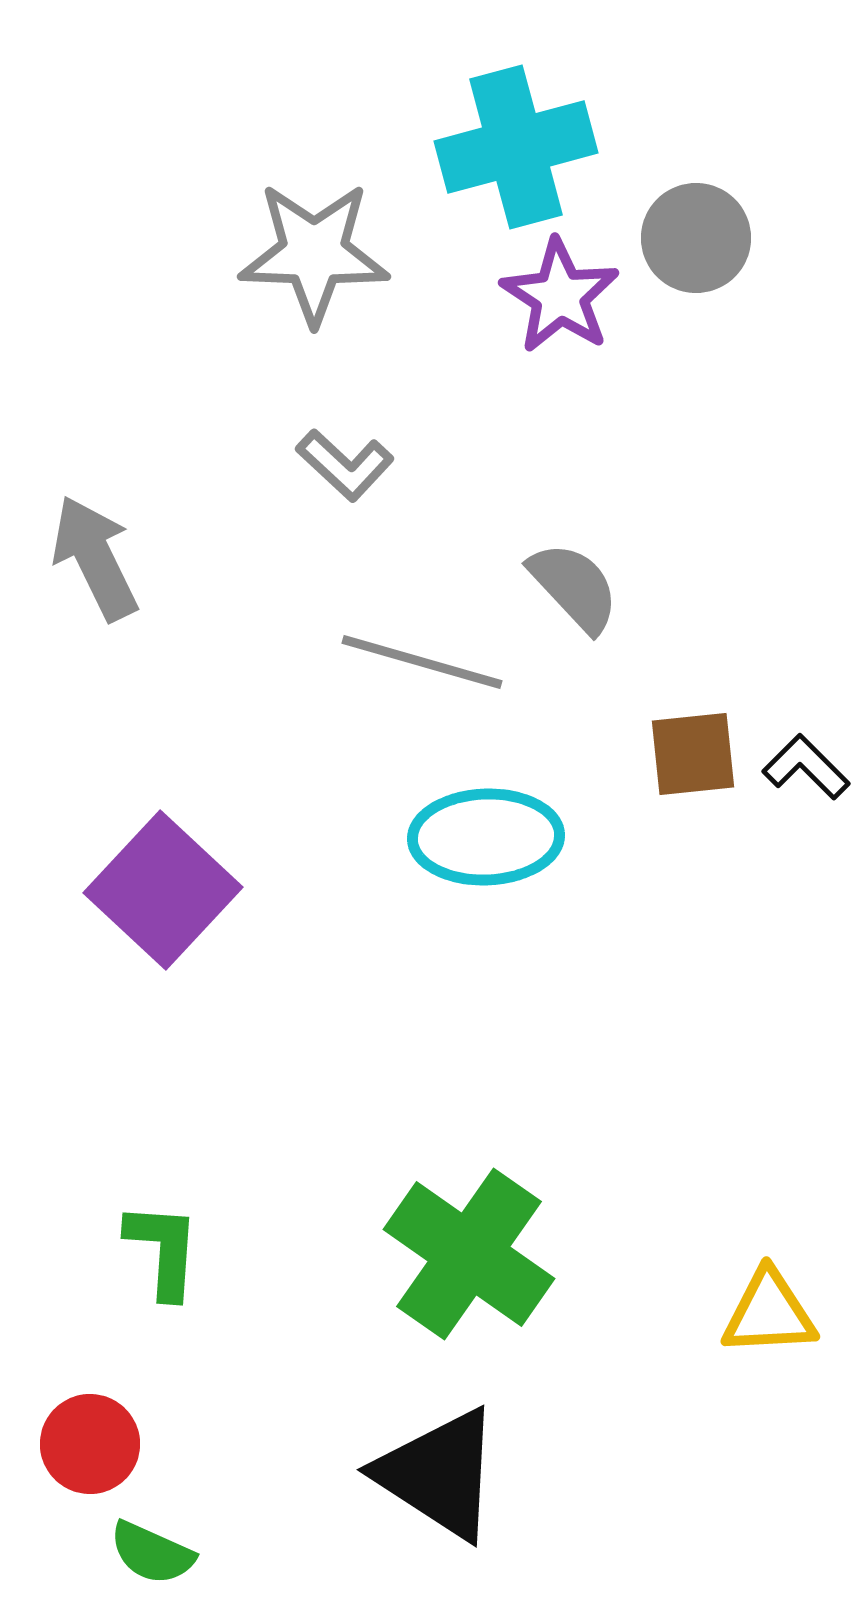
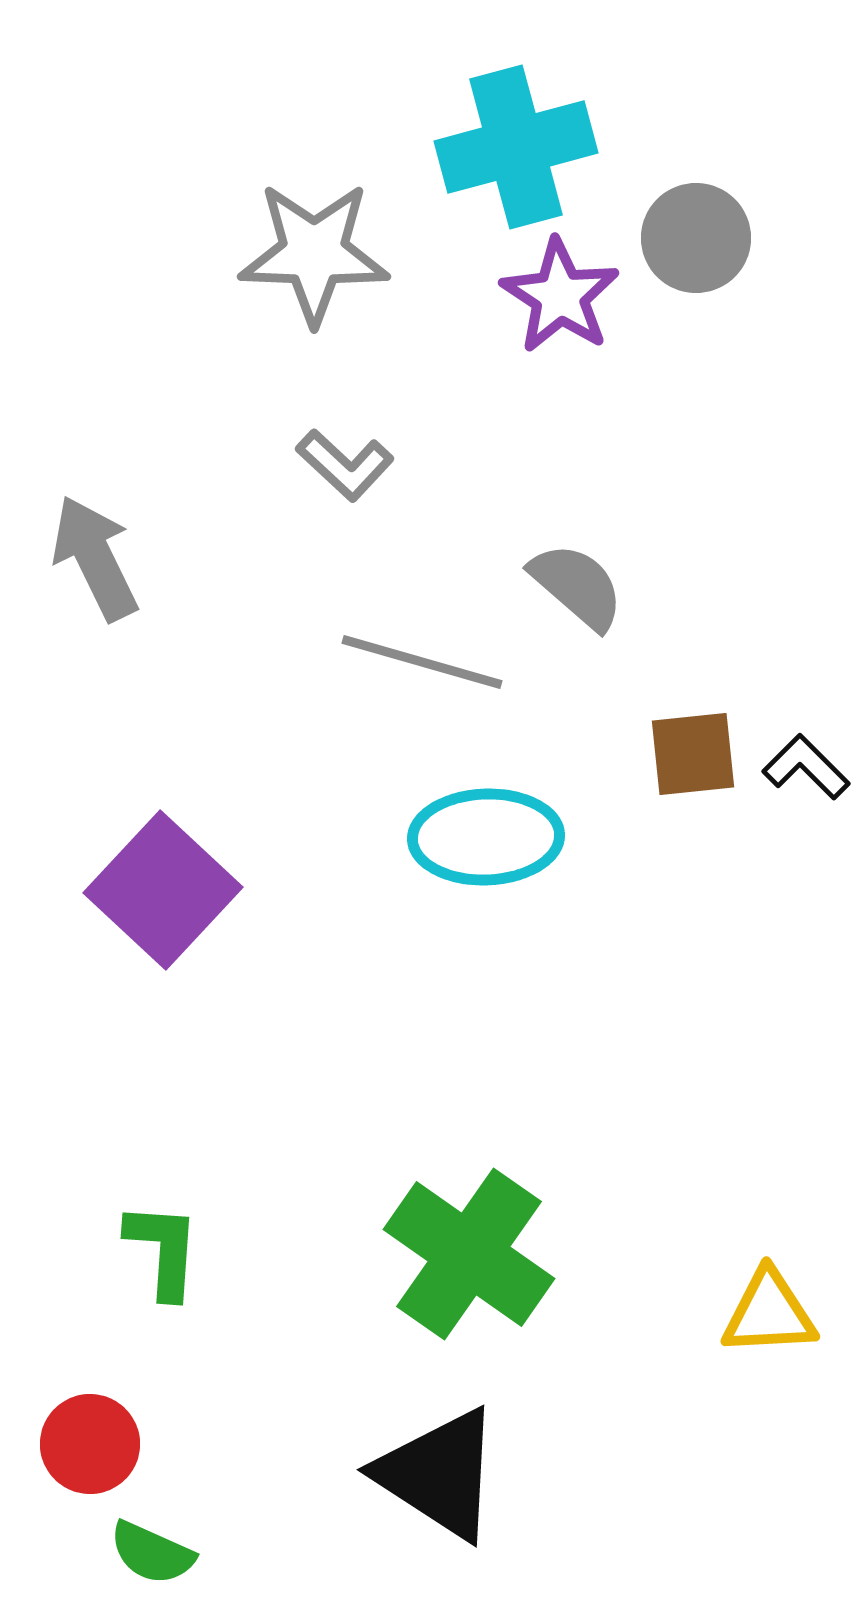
gray semicircle: moved 3 px right, 1 px up; rotated 6 degrees counterclockwise
